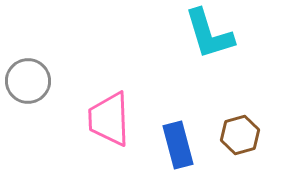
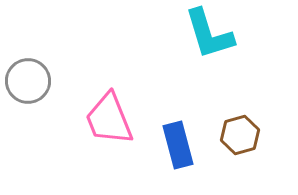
pink trapezoid: rotated 20 degrees counterclockwise
